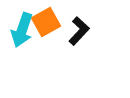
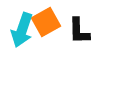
black L-shape: rotated 136 degrees clockwise
